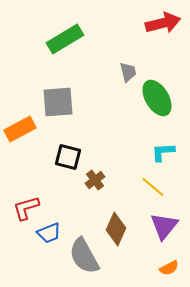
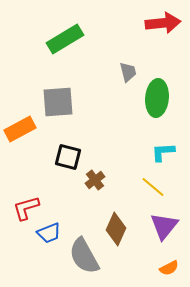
red arrow: rotated 8 degrees clockwise
green ellipse: rotated 36 degrees clockwise
